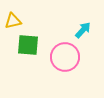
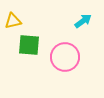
cyan arrow: moved 9 px up; rotated 12 degrees clockwise
green square: moved 1 px right
